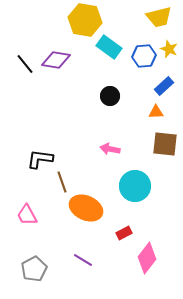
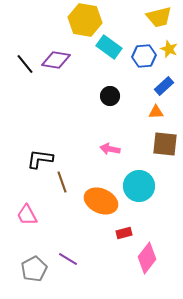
cyan circle: moved 4 px right
orange ellipse: moved 15 px right, 7 px up
red rectangle: rotated 14 degrees clockwise
purple line: moved 15 px left, 1 px up
